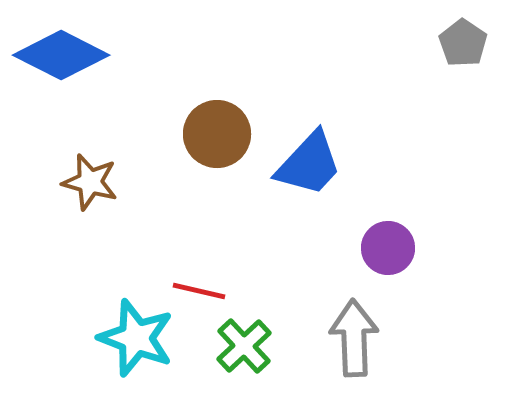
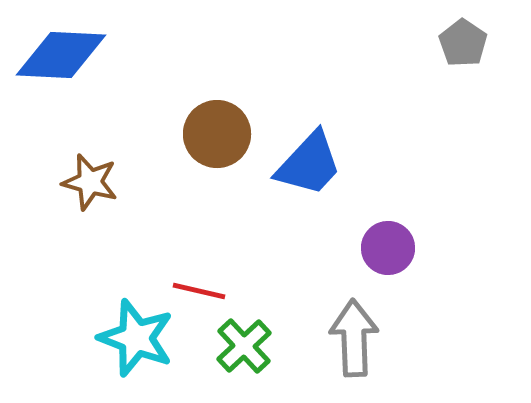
blue diamond: rotated 24 degrees counterclockwise
